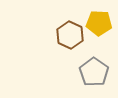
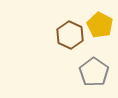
yellow pentagon: moved 1 px right, 2 px down; rotated 25 degrees clockwise
